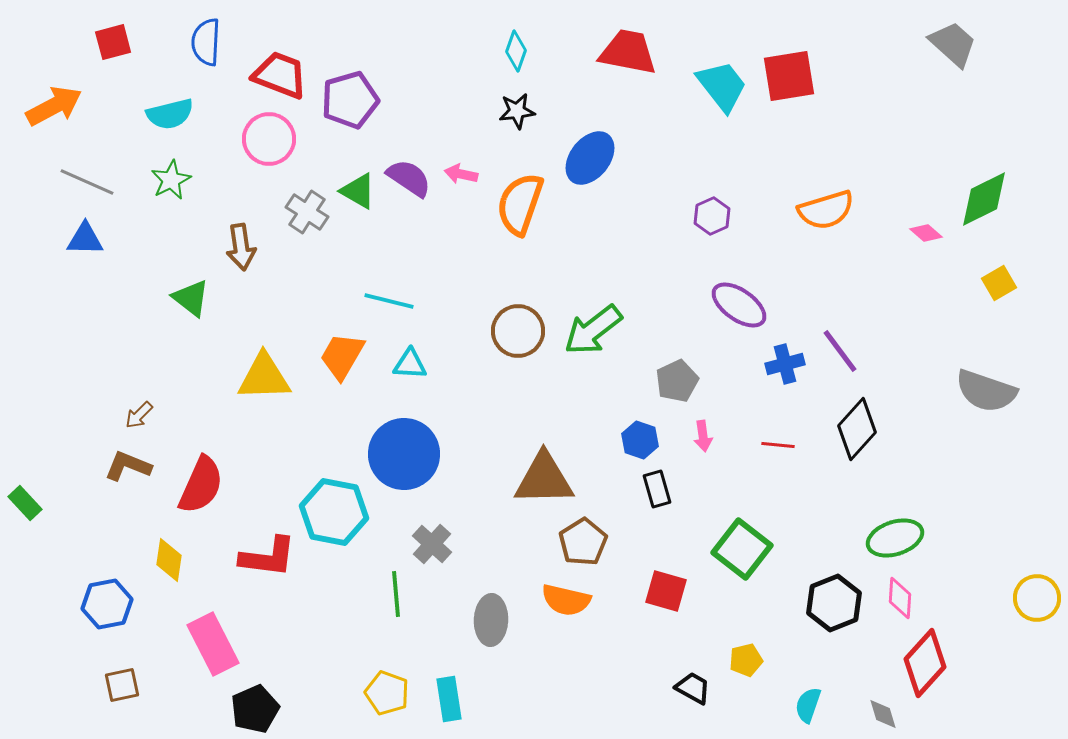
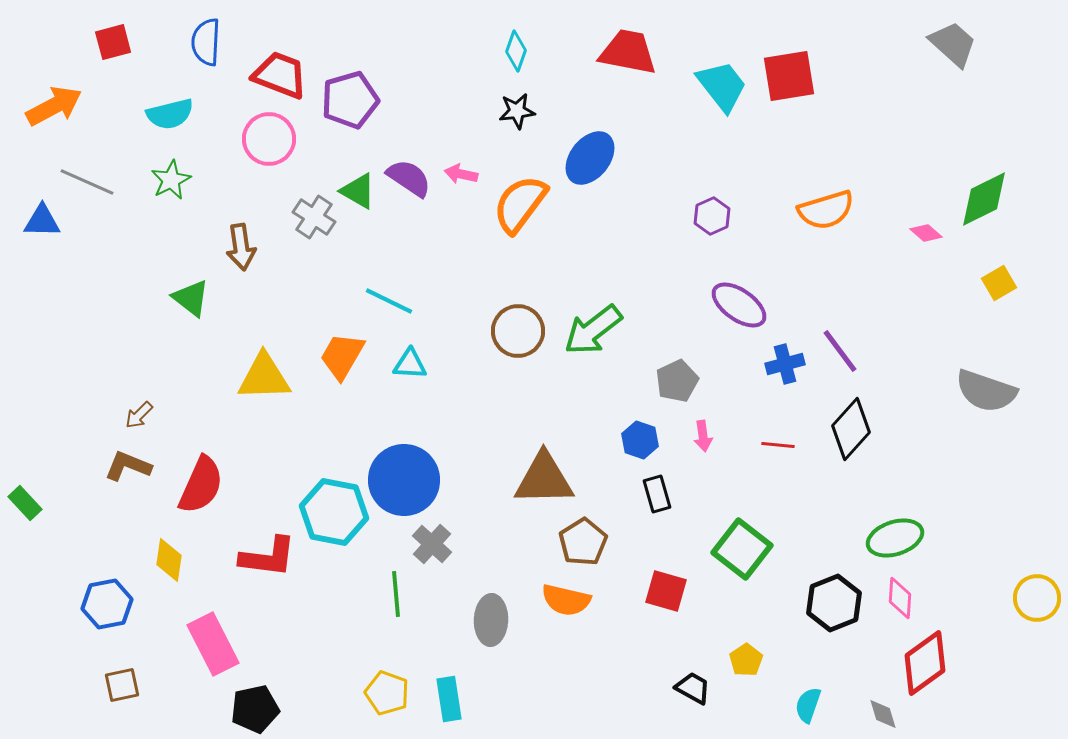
orange semicircle at (520, 204): rotated 18 degrees clockwise
gray cross at (307, 212): moved 7 px right, 5 px down
blue triangle at (85, 239): moved 43 px left, 18 px up
cyan line at (389, 301): rotated 12 degrees clockwise
black diamond at (857, 429): moved 6 px left
blue circle at (404, 454): moved 26 px down
black rectangle at (657, 489): moved 5 px down
yellow pentagon at (746, 660): rotated 20 degrees counterclockwise
red diamond at (925, 663): rotated 12 degrees clockwise
black pentagon at (255, 709): rotated 12 degrees clockwise
